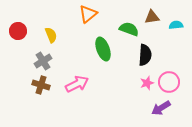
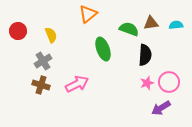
brown triangle: moved 1 px left, 6 px down
